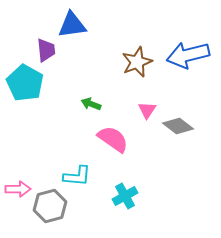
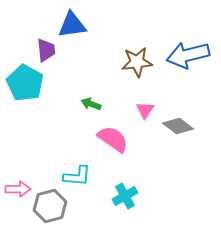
brown star: rotated 16 degrees clockwise
pink triangle: moved 2 px left
